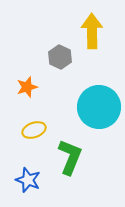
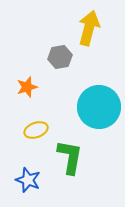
yellow arrow: moved 3 px left, 3 px up; rotated 16 degrees clockwise
gray hexagon: rotated 25 degrees clockwise
yellow ellipse: moved 2 px right
green L-shape: rotated 12 degrees counterclockwise
